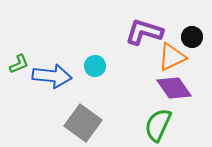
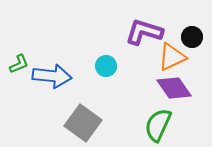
cyan circle: moved 11 px right
